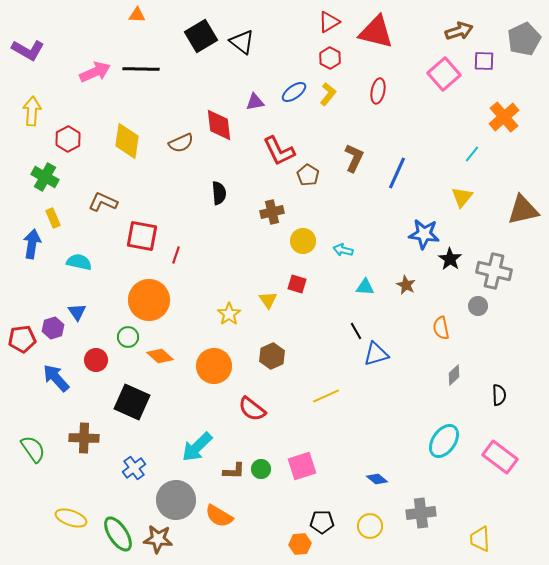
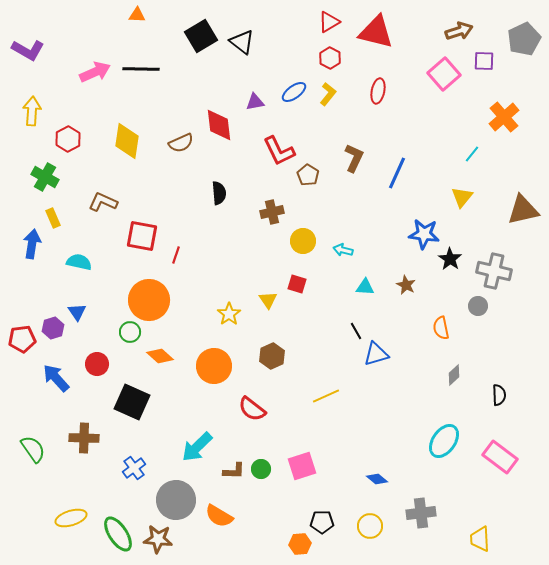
green circle at (128, 337): moved 2 px right, 5 px up
red circle at (96, 360): moved 1 px right, 4 px down
yellow ellipse at (71, 518): rotated 36 degrees counterclockwise
